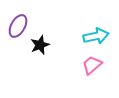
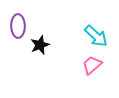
purple ellipse: rotated 30 degrees counterclockwise
cyan arrow: rotated 55 degrees clockwise
